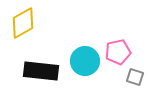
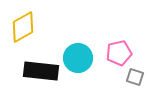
yellow diamond: moved 4 px down
pink pentagon: moved 1 px right, 1 px down
cyan circle: moved 7 px left, 3 px up
